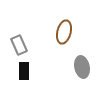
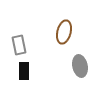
gray rectangle: rotated 12 degrees clockwise
gray ellipse: moved 2 px left, 1 px up
